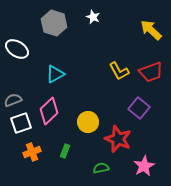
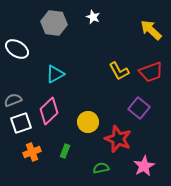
gray hexagon: rotated 10 degrees counterclockwise
